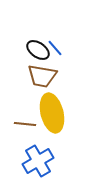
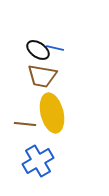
blue line: rotated 36 degrees counterclockwise
